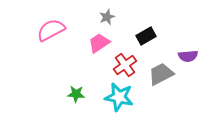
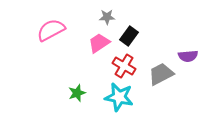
gray star: rotated 21 degrees clockwise
black rectangle: moved 17 px left; rotated 24 degrees counterclockwise
red cross: moved 1 px left, 1 px down; rotated 25 degrees counterclockwise
green star: moved 1 px right, 1 px up; rotated 24 degrees counterclockwise
